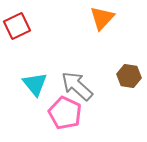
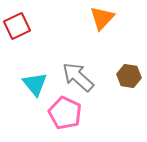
gray arrow: moved 1 px right, 9 px up
